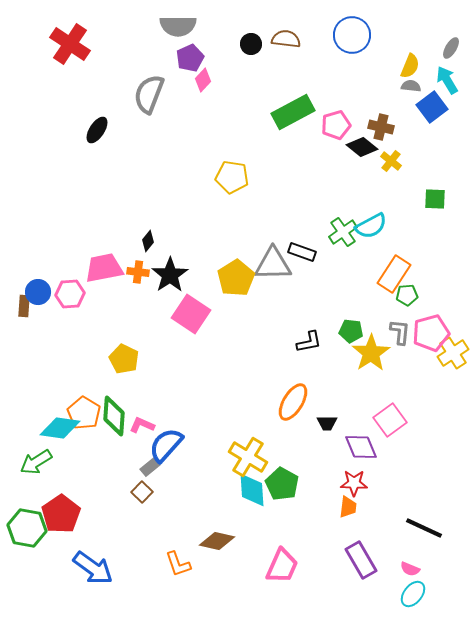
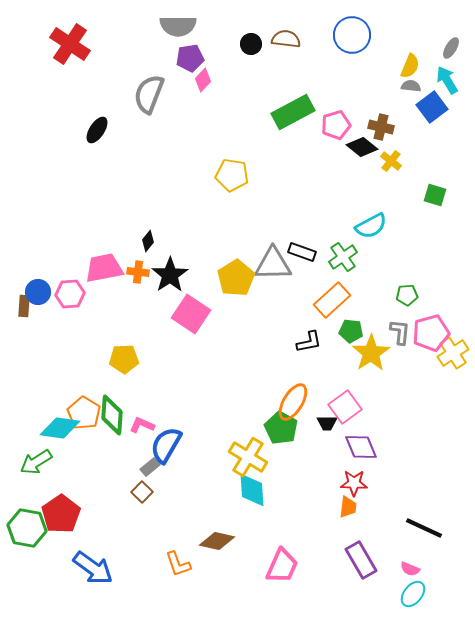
purple pentagon at (190, 58): rotated 16 degrees clockwise
yellow pentagon at (232, 177): moved 2 px up
green square at (435, 199): moved 4 px up; rotated 15 degrees clockwise
green cross at (343, 232): moved 25 px down
orange rectangle at (394, 274): moved 62 px left, 26 px down; rotated 15 degrees clockwise
yellow pentagon at (124, 359): rotated 28 degrees counterclockwise
green diamond at (114, 416): moved 2 px left, 1 px up
pink square at (390, 420): moved 45 px left, 13 px up
blue semicircle at (166, 445): rotated 12 degrees counterclockwise
green pentagon at (282, 484): moved 1 px left, 56 px up
